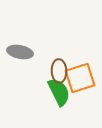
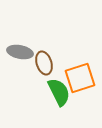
brown ellipse: moved 15 px left, 8 px up; rotated 15 degrees counterclockwise
